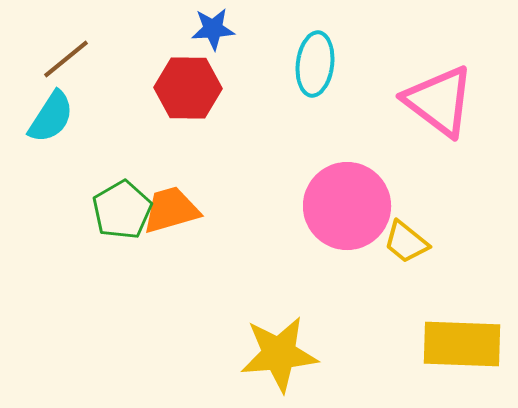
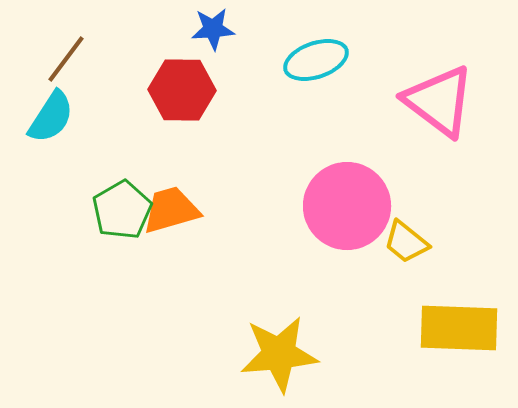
brown line: rotated 14 degrees counterclockwise
cyan ellipse: moved 1 px right, 4 px up; rotated 64 degrees clockwise
red hexagon: moved 6 px left, 2 px down
yellow rectangle: moved 3 px left, 16 px up
